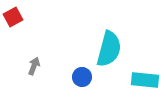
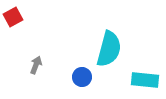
gray arrow: moved 2 px right, 1 px up
